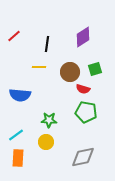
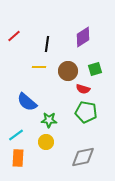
brown circle: moved 2 px left, 1 px up
blue semicircle: moved 7 px right, 7 px down; rotated 35 degrees clockwise
